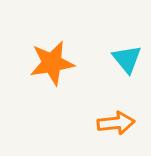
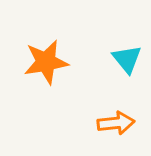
orange star: moved 6 px left, 1 px up
